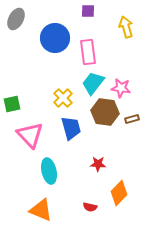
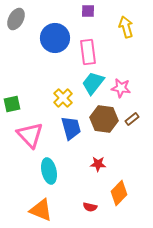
brown hexagon: moved 1 px left, 7 px down
brown rectangle: rotated 24 degrees counterclockwise
